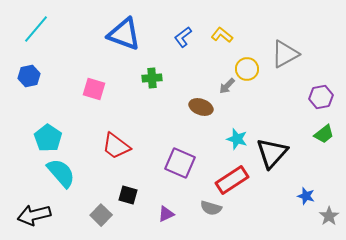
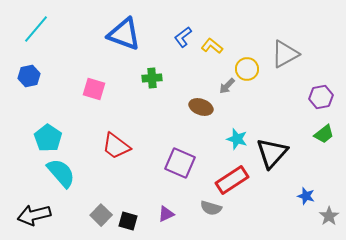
yellow L-shape: moved 10 px left, 11 px down
black square: moved 26 px down
